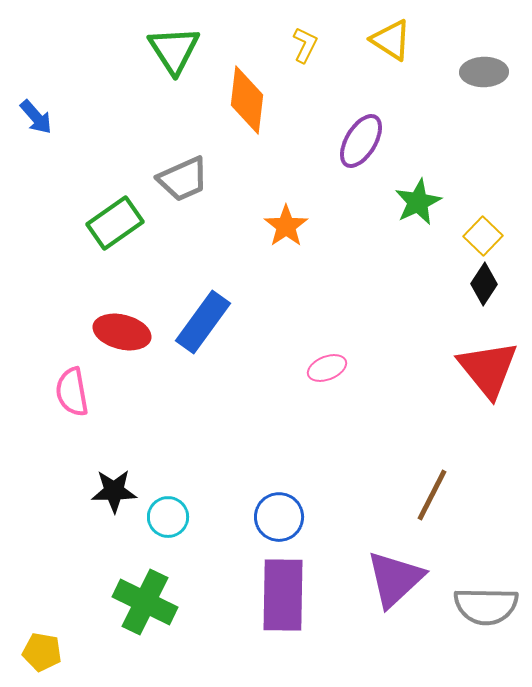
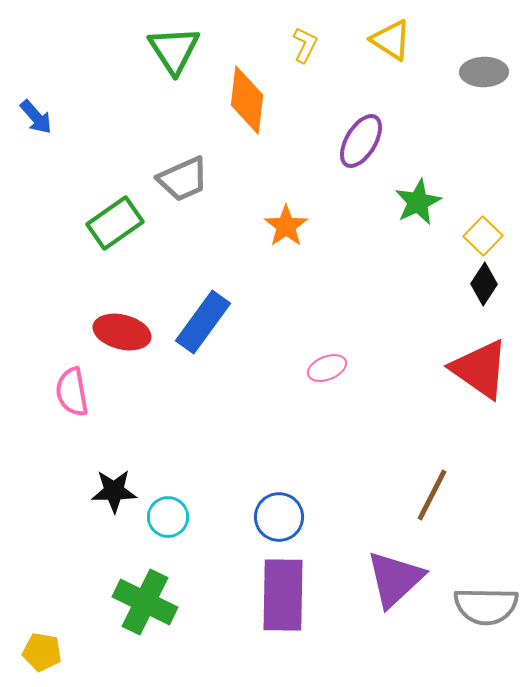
red triangle: moved 8 px left; rotated 16 degrees counterclockwise
